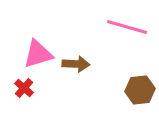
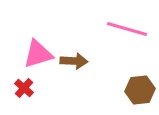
pink line: moved 2 px down
brown arrow: moved 2 px left, 3 px up
